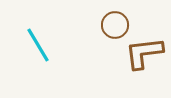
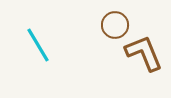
brown L-shape: rotated 75 degrees clockwise
